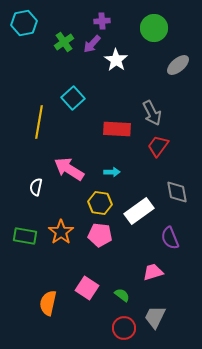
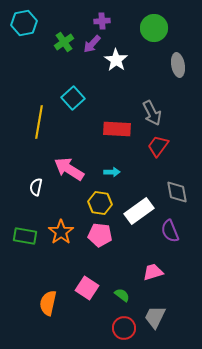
gray ellipse: rotated 60 degrees counterclockwise
purple semicircle: moved 7 px up
